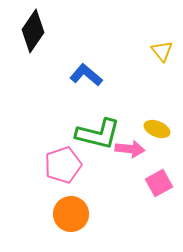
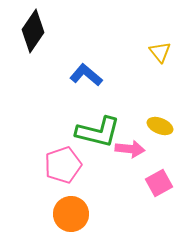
yellow triangle: moved 2 px left, 1 px down
yellow ellipse: moved 3 px right, 3 px up
green L-shape: moved 2 px up
